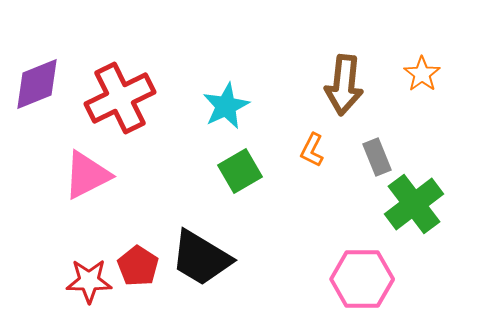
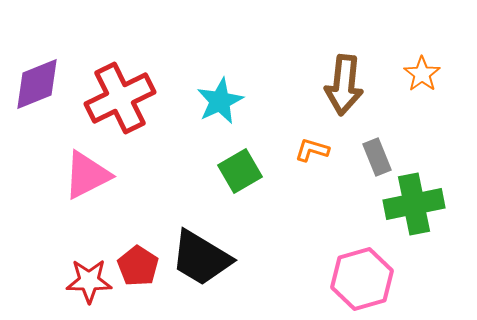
cyan star: moved 6 px left, 5 px up
orange L-shape: rotated 80 degrees clockwise
green cross: rotated 26 degrees clockwise
pink hexagon: rotated 16 degrees counterclockwise
